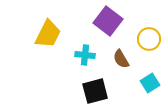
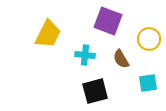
purple square: rotated 16 degrees counterclockwise
cyan square: moved 2 px left; rotated 24 degrees clockwise
